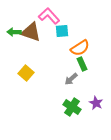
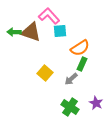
cyan square: moved 2 px left
green rectangle: rotated 48 degrees clockwise
yellow square: moved 19 px right
green cross: moved 2 px left
